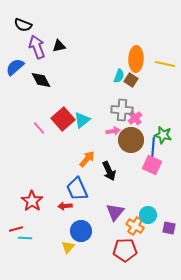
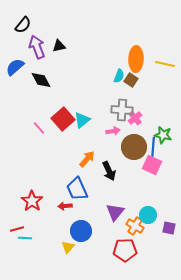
black semicircle: rotated 72 degrees counterclockwise
brown circle: moved 3 px right, 7 px down
red line: moved 1 px right
